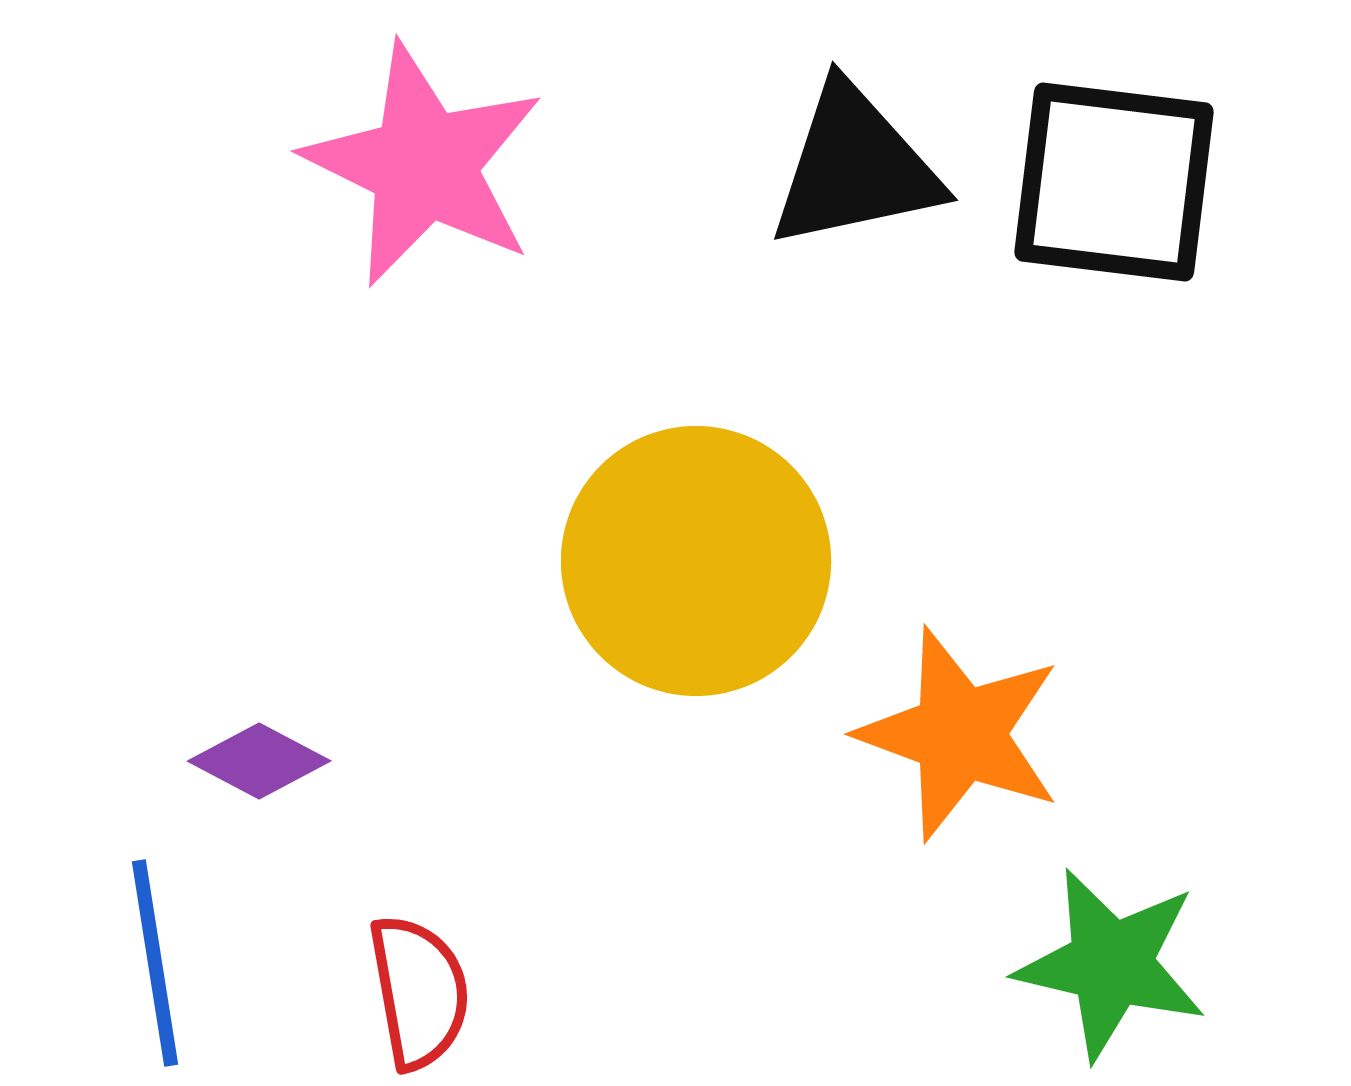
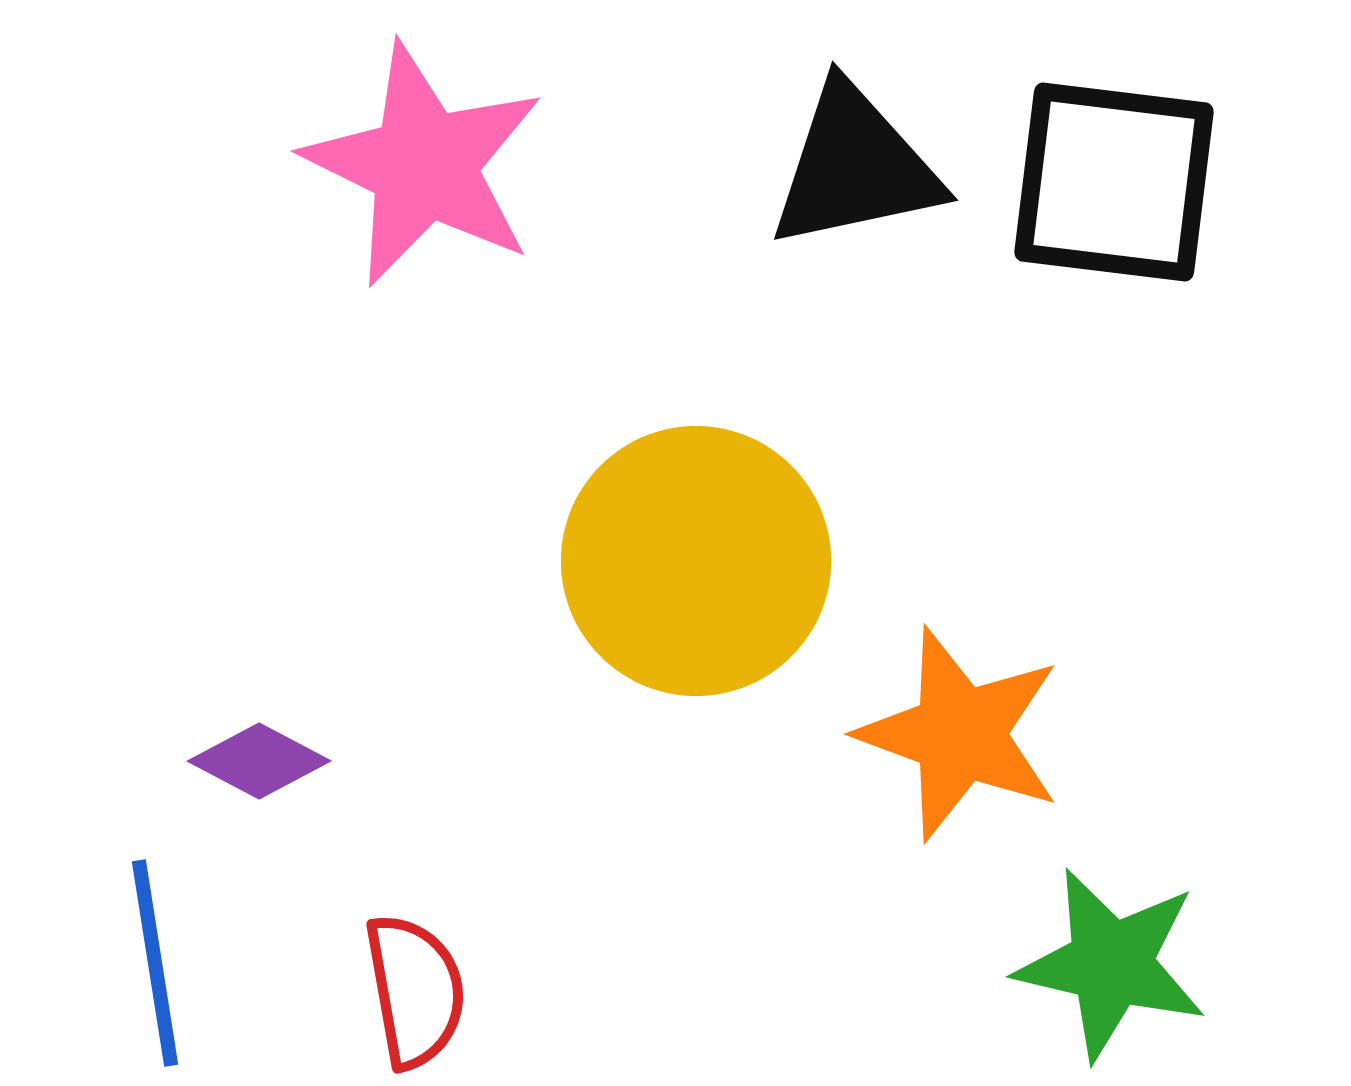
red semicircle: moved 4 px left, 1 px up
